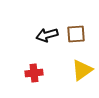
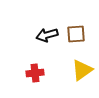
red cross: moved 1 px right
